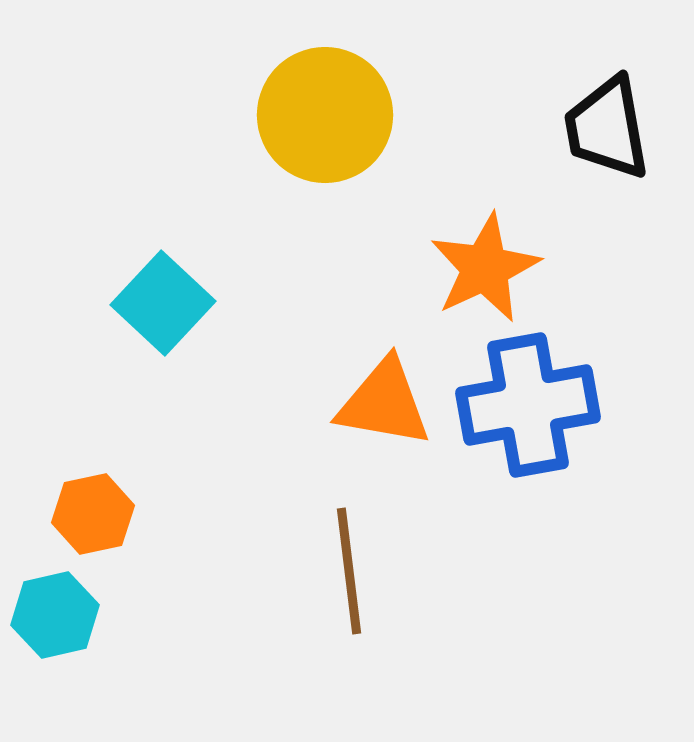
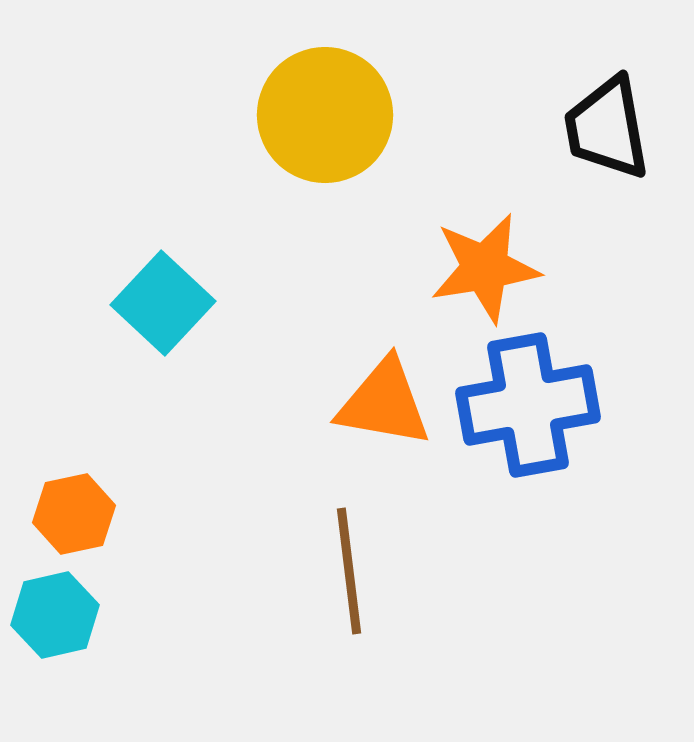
orange star: rotated 16 degrees clockwise
orange hexagon: moved 19 px left
